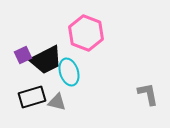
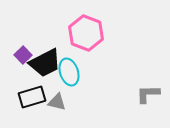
purple square: rotated 18 degrees counterclockwise
black trapezoid: moved 1 px left, 3 px down
gray L-shape: rotated 80 degrees counterclockwise
